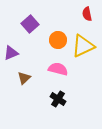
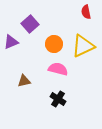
red semicircle: moved 1 px left, 2 px up
orange circle: moved 4 px left, 4 px down
purple triangle: moved 11 px up
brown triangle: moved 3 px down; rotated 32 degrees clockwise
